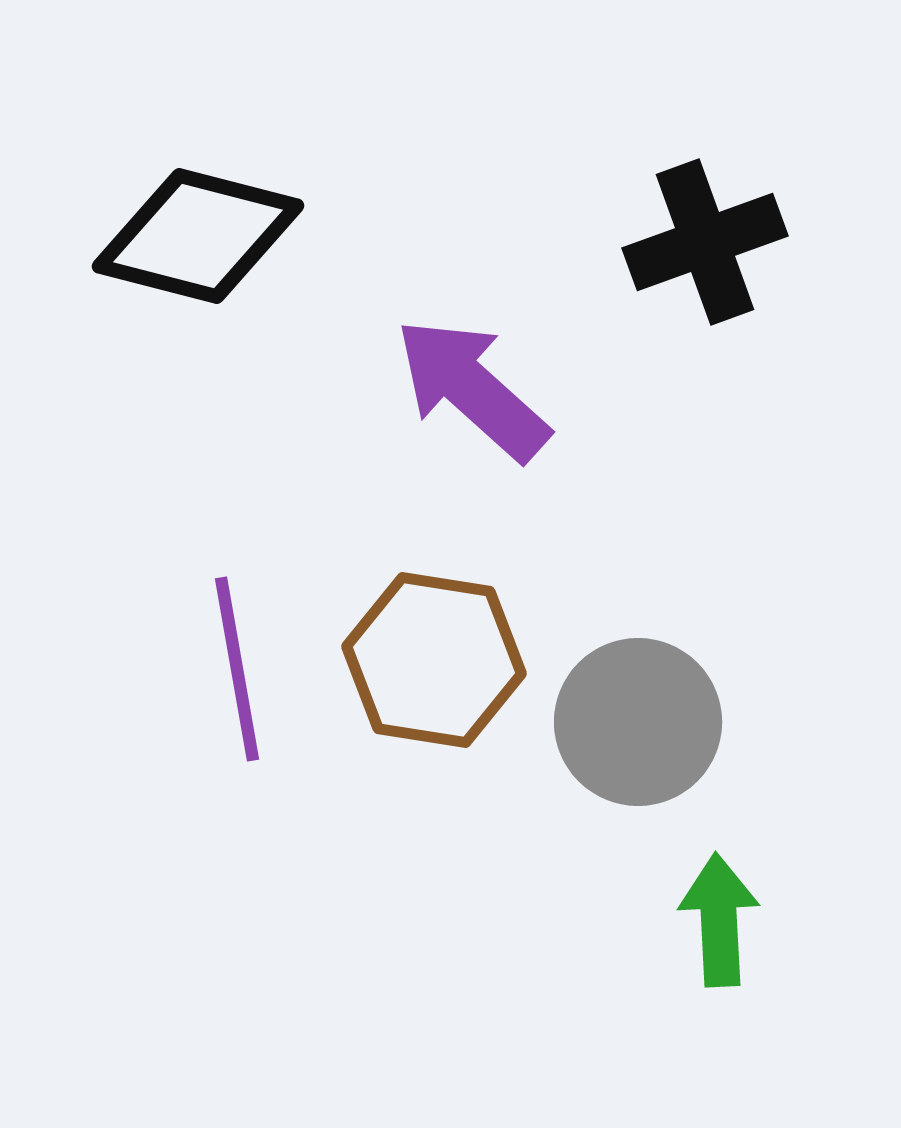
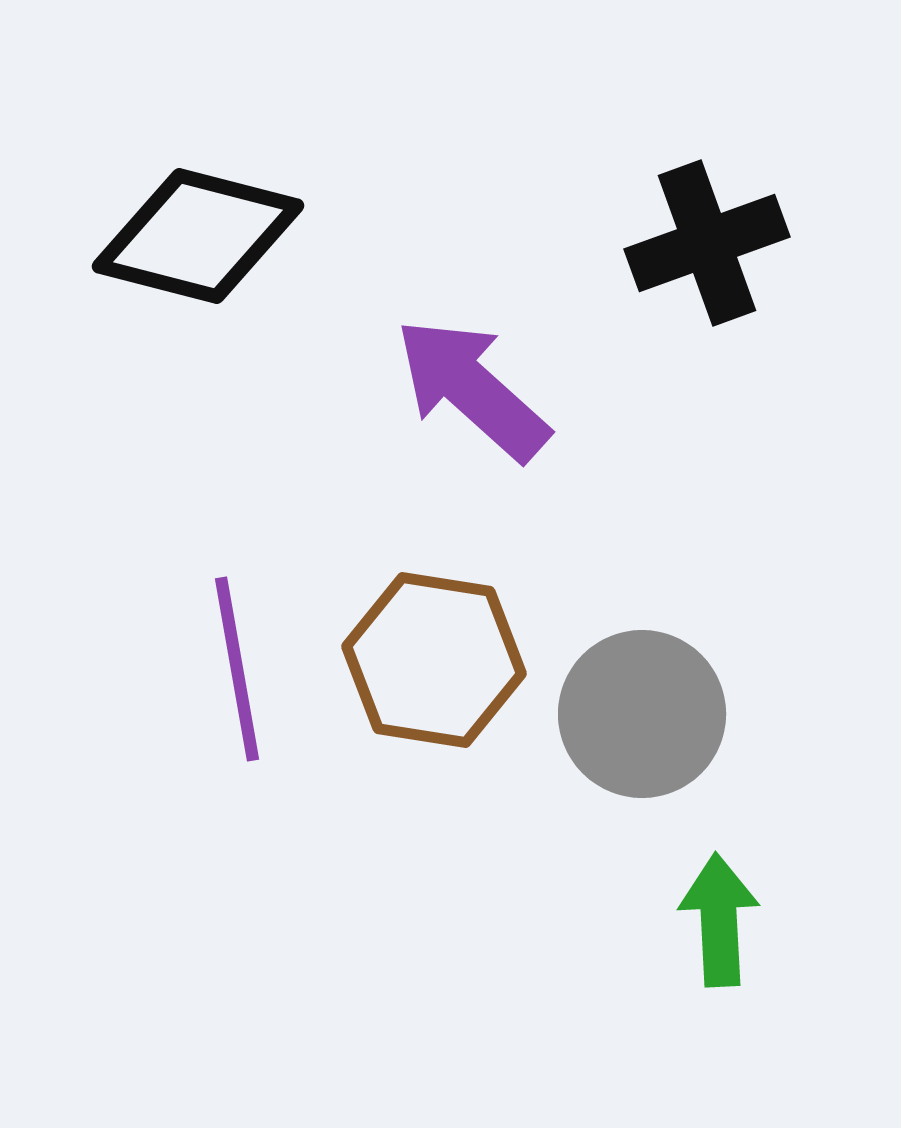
black cross: moved 2 px right, 1 px down
gray circle: moved 4 px right, 8 px up
